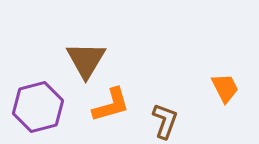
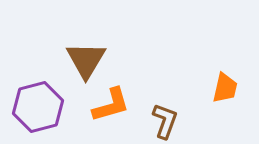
orange trapezoid: rotated 40 degrees clockwise
